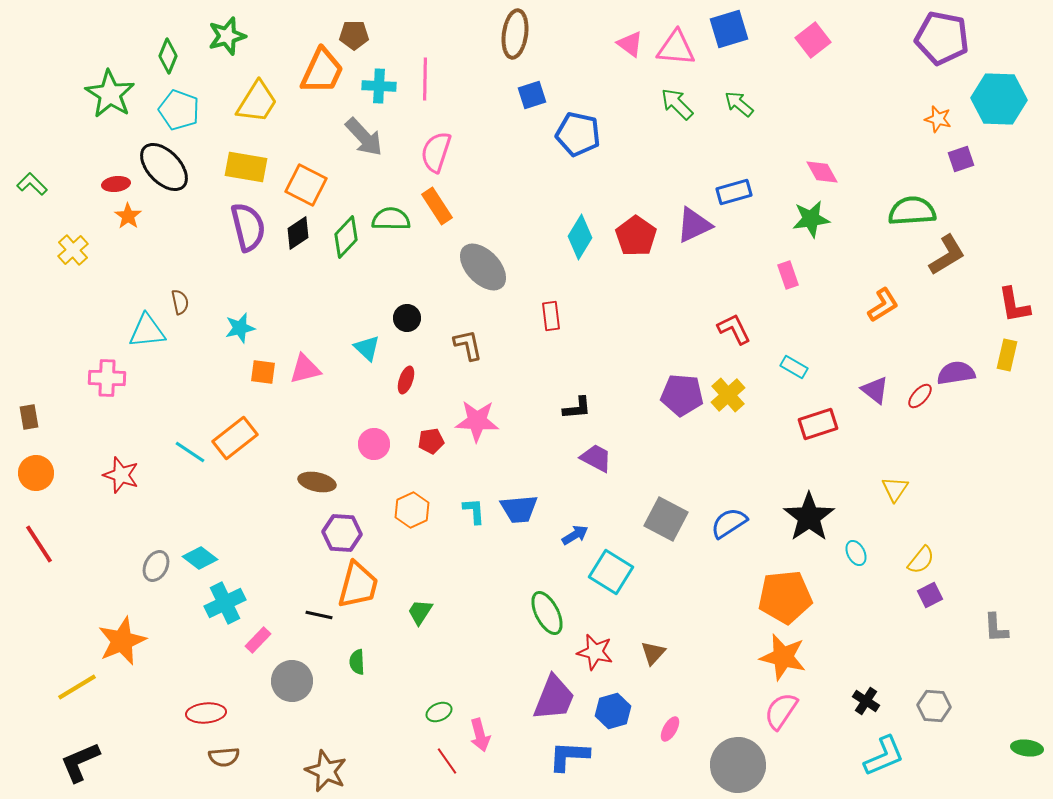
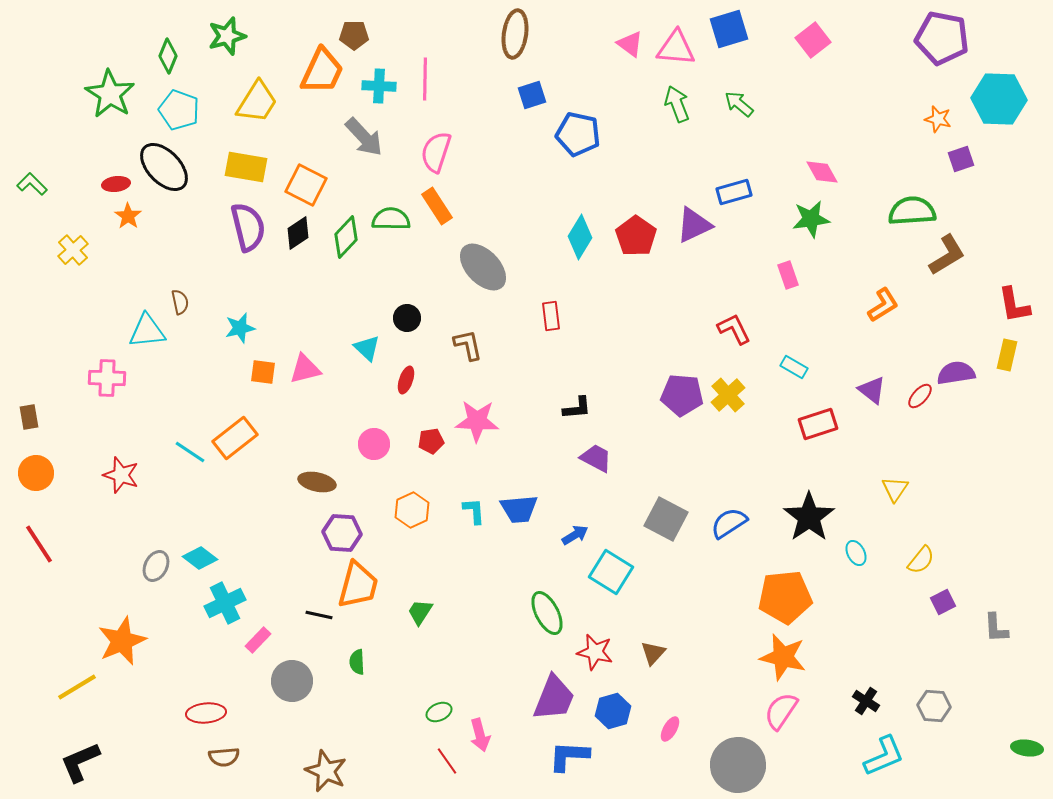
green arrow at (677, 104): rotated 24 degrees clockwise
purple triangle at (875, 390): moved 3 px left
purple square at (930, 595): moved 13 px right, 7 px down
